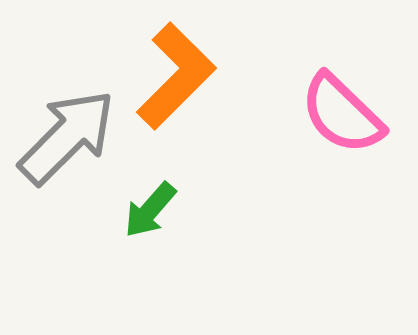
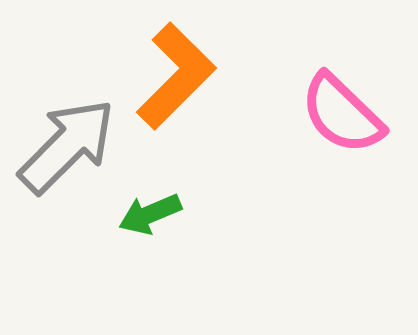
gray arrow: moved 9 px down
green arrow: moved 4 px down; rotated 26 degrees clockwise
